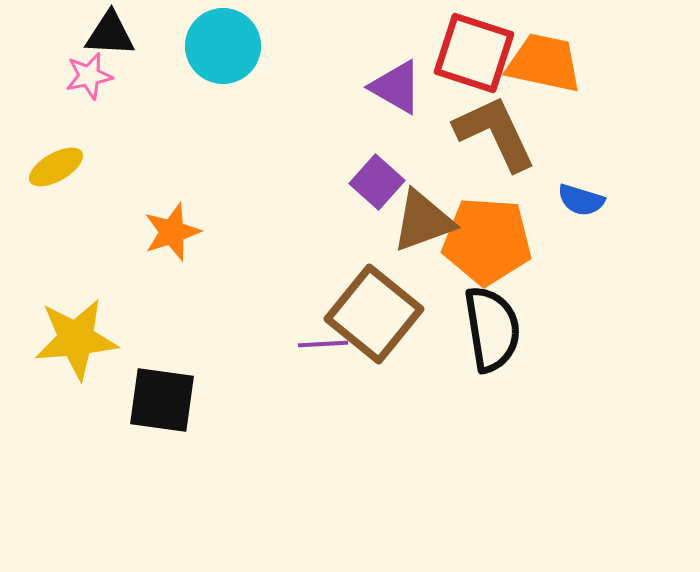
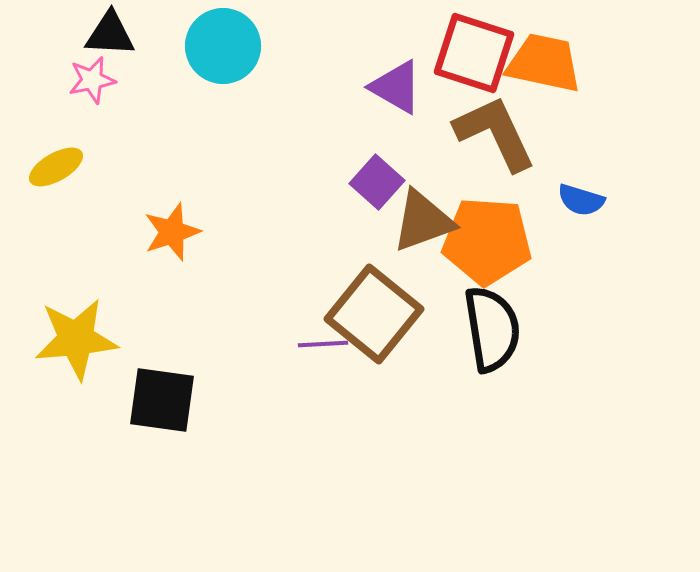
pink star: moved 3 px right, 4 px down
